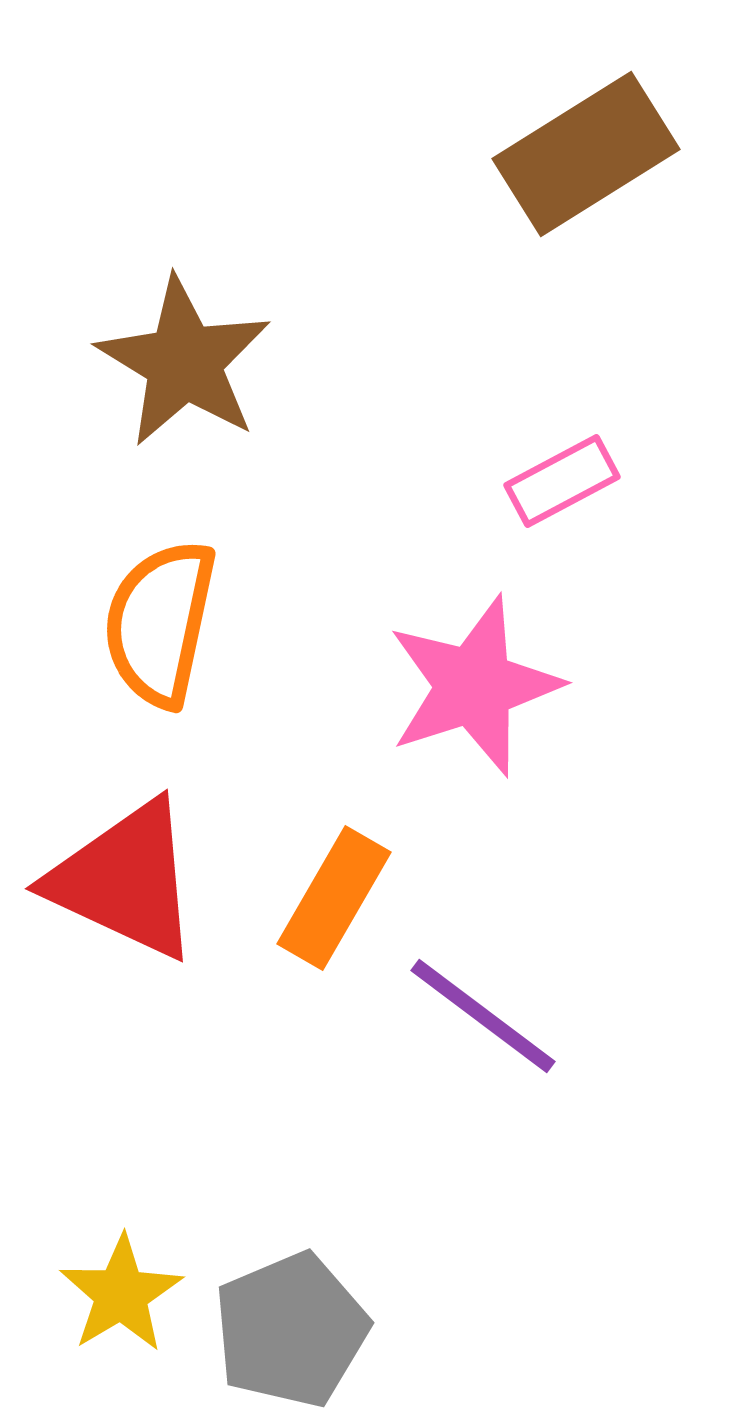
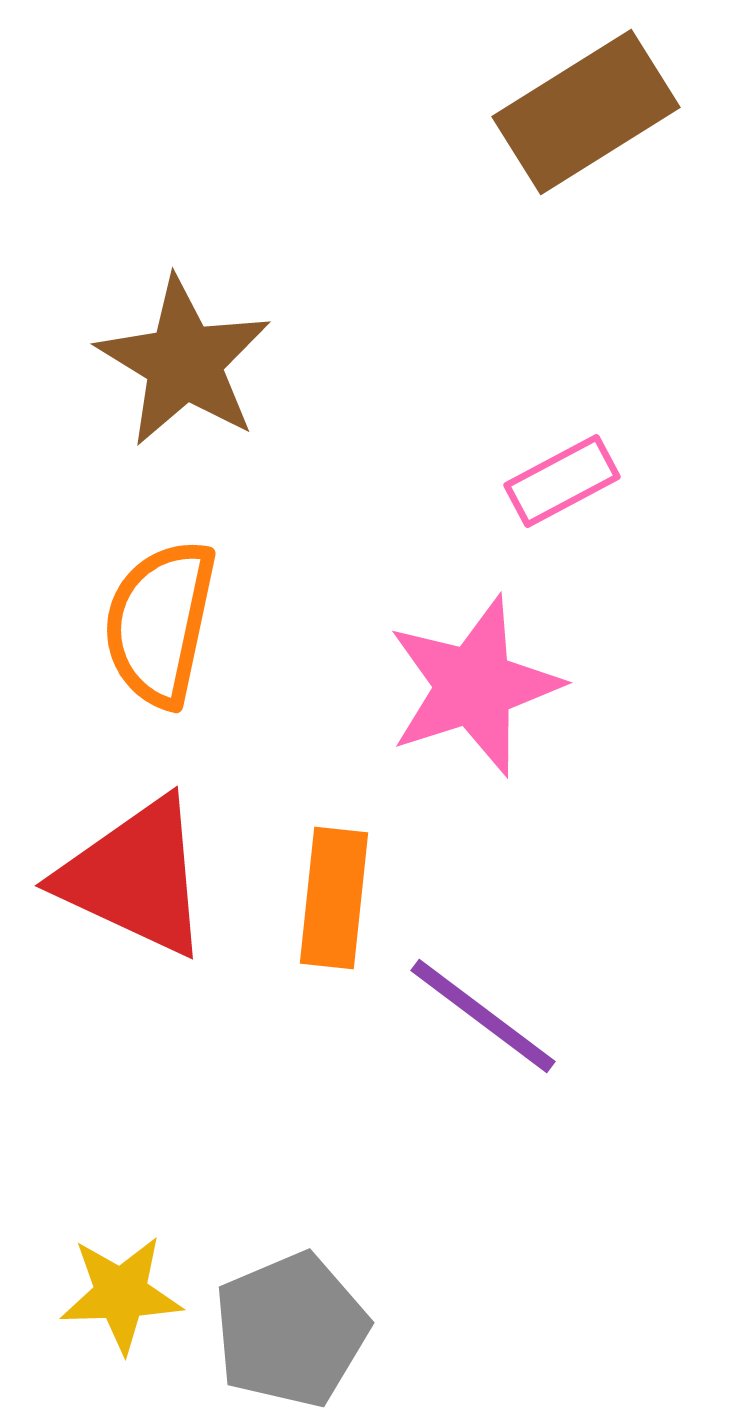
brown rectangle: moved 42 px up
red triangle: moved 10 px right, 3 px up
orange rectangle: rotated 24 degrees counterclockwise
yellow star: rotated 29 degrees clockwise
